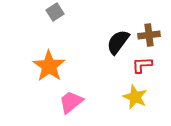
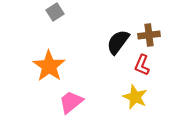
red L-shape: rotated 65 degrees counterclockwise
